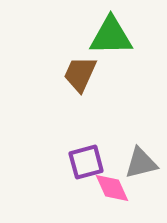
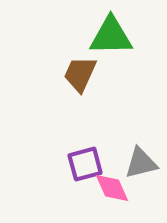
purple square: moved 1 px left, 2 px down
